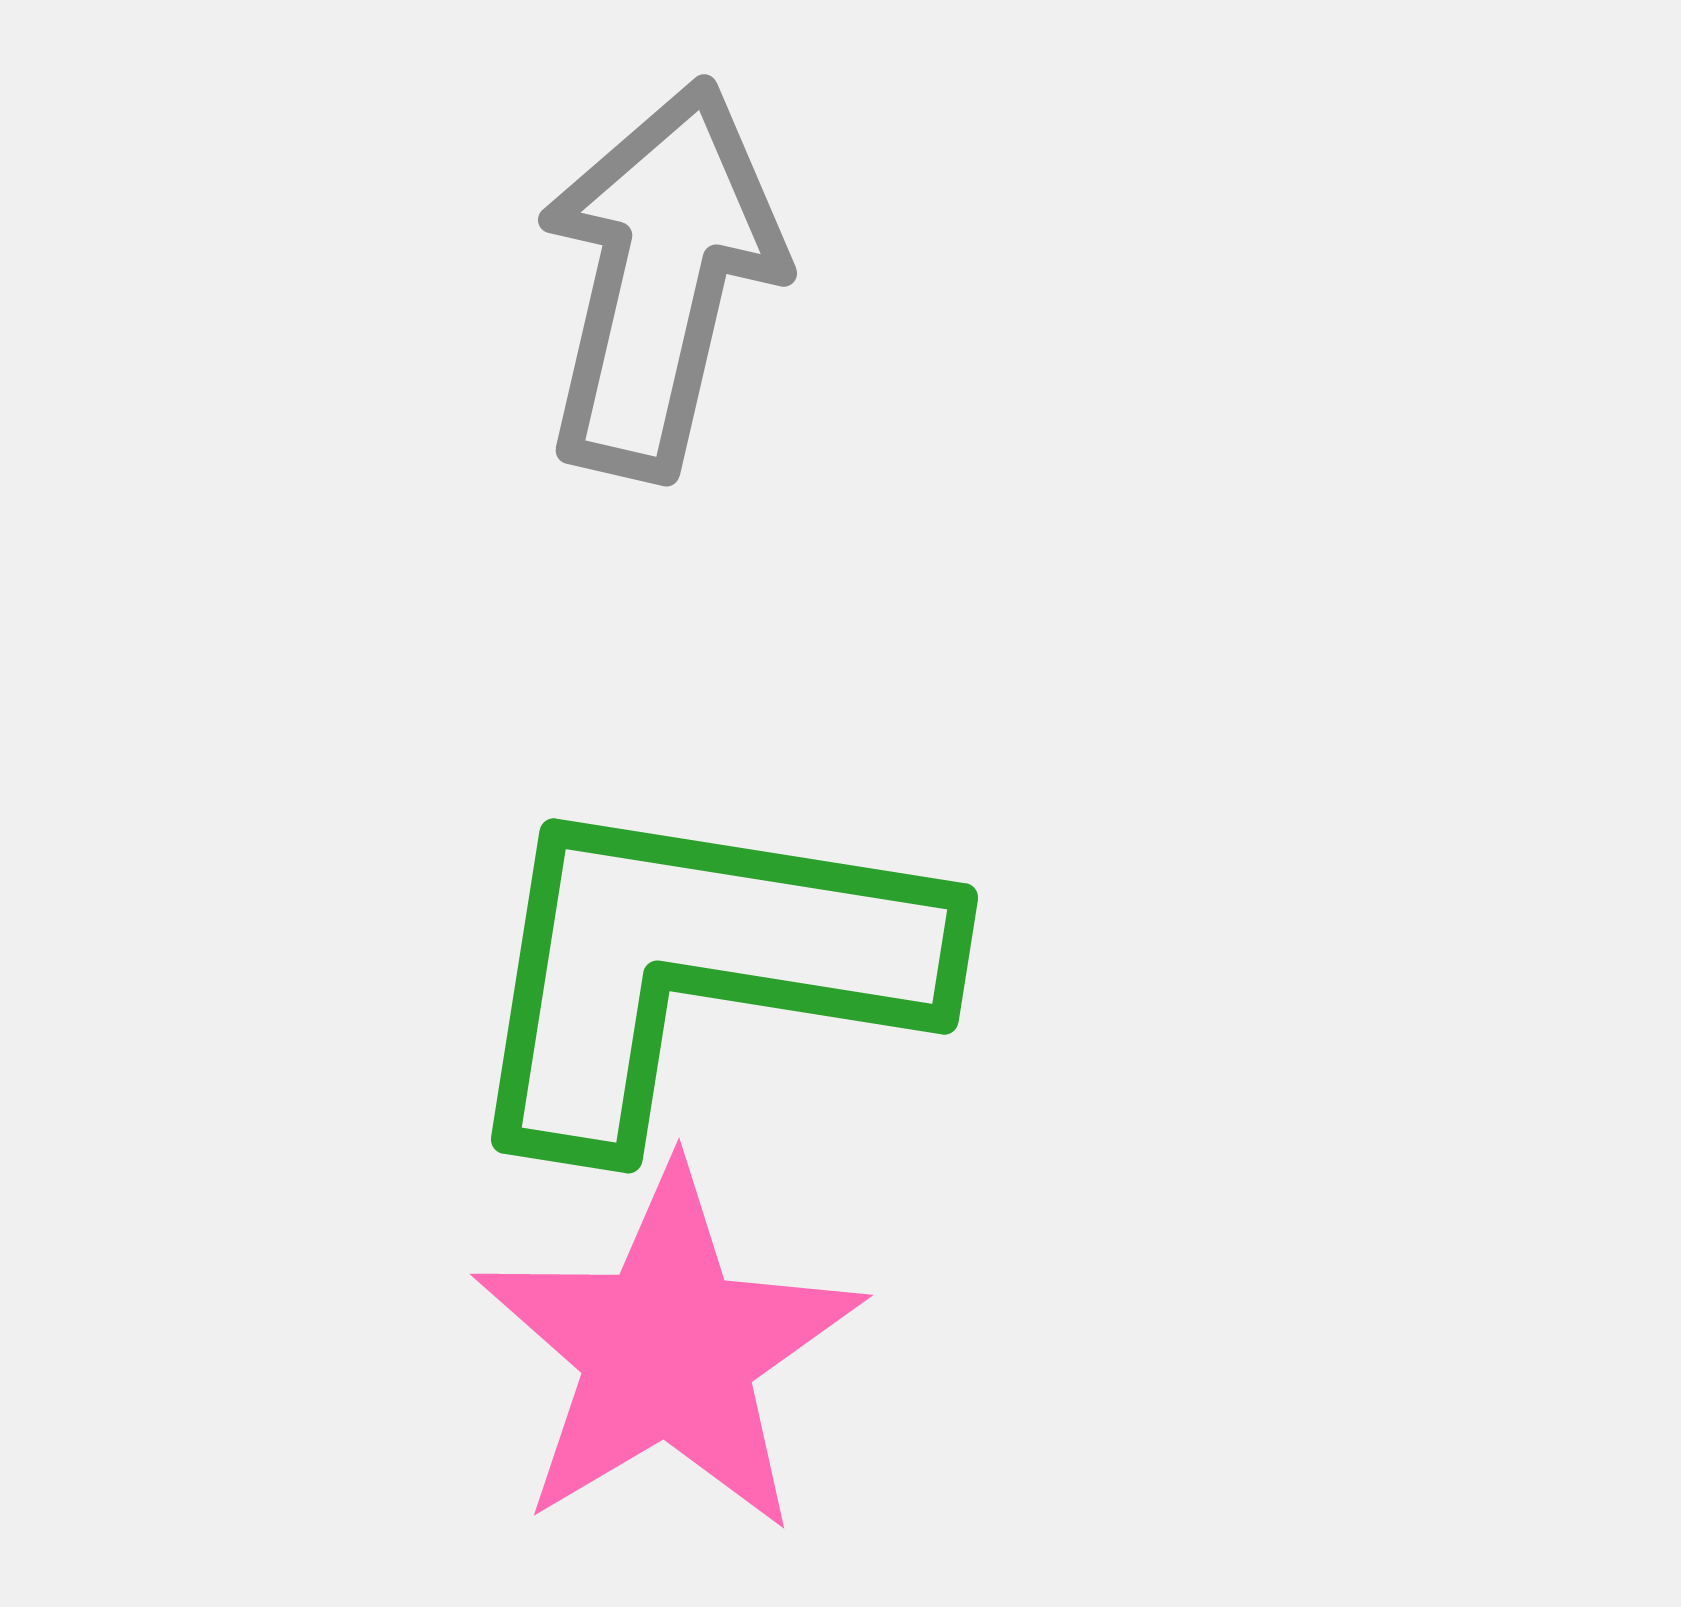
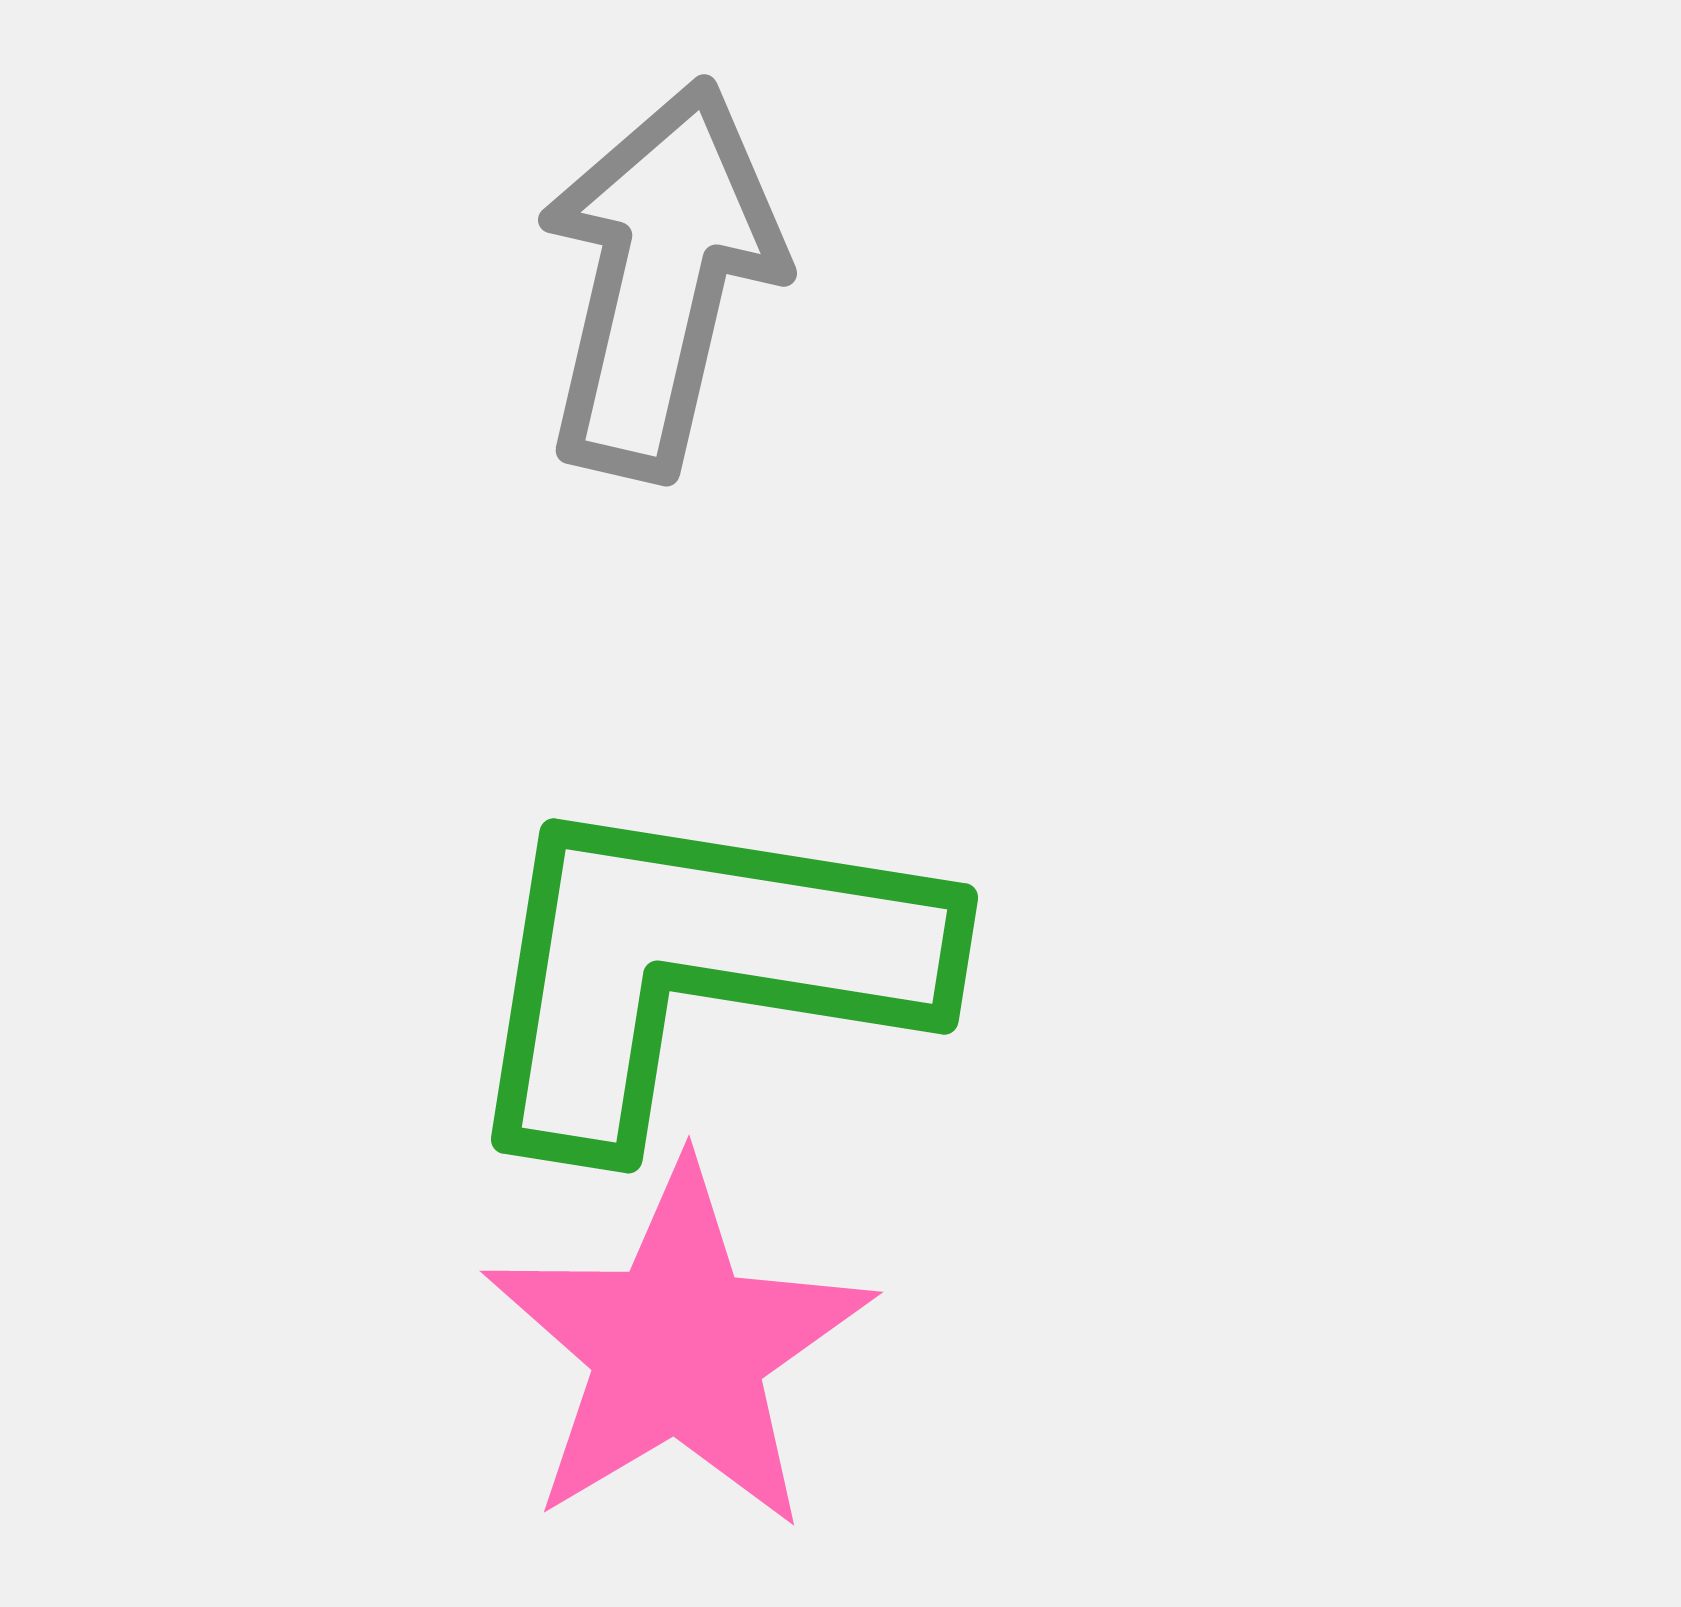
pink star: moved 10 px right, 3 px up
